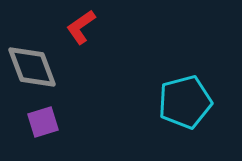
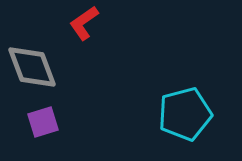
red L-shape: moved 3 px right, 4 px up
cyan pentagon: moved 12 px down
